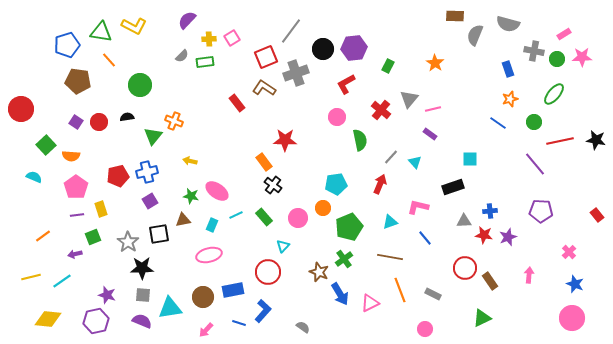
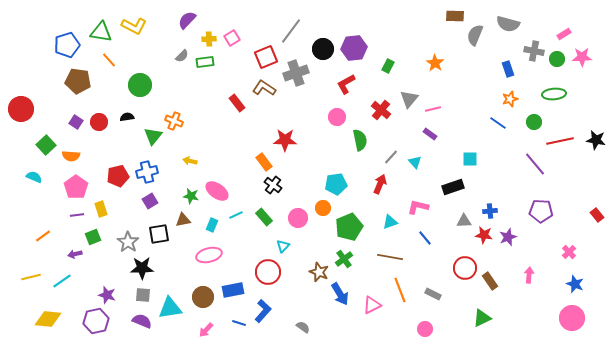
green ellipse at (554, 94): rotated 45 degrees clockwise
pink triangle at (370, 303): moved 2 px right, 2 px down
